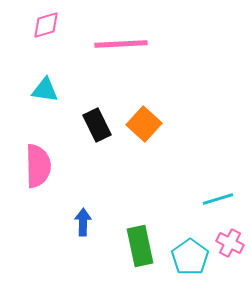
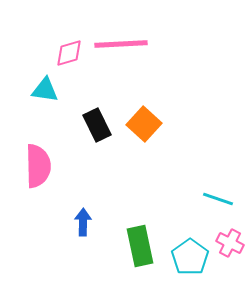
pink diamond: moved 23 px right, 28 px down
cyan line: rotated 36 degrees clockwise
